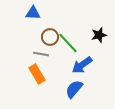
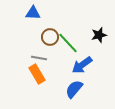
gray line: moved 2 px left, 4 px down
